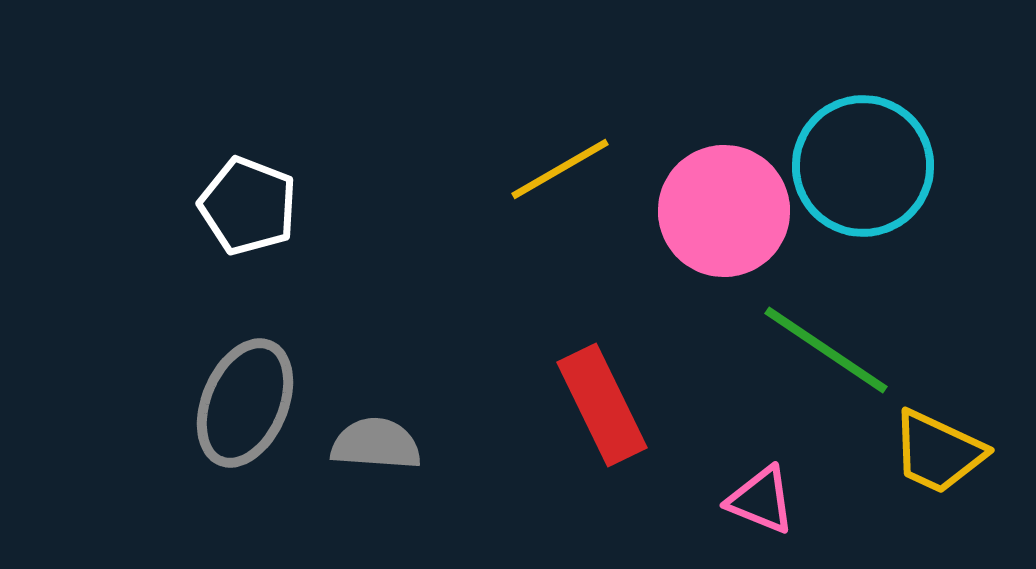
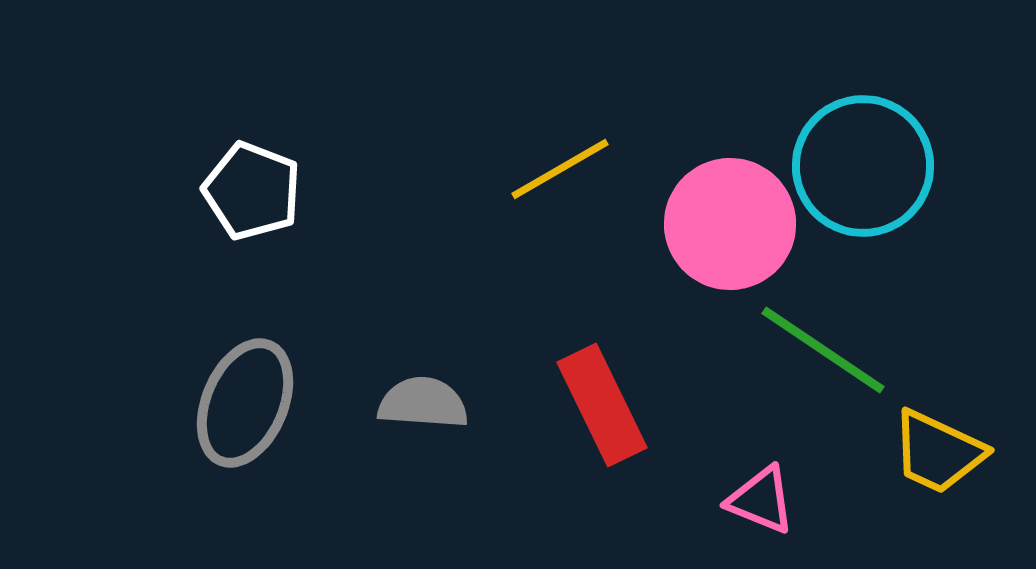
white pentagon: moved 4 px right, 15 px up
pink circle: moved 6 px right, 13 px down
green line: moved 3 px left
gray semicircle: moved 47 px right, 41 px up
